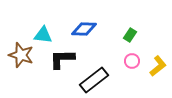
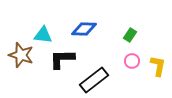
yellow L-shape: rotated 40 degrees counterclockwise
